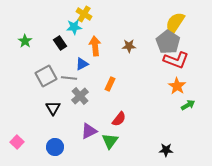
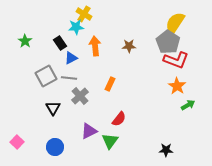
cyan star: moved 2 px right
blue triangle: moved 11 px left, 6 px up
